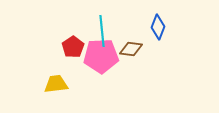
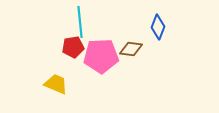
cyan line: moved 22 px left, 9 px up
red pentagon: rotated 25 degrees clockwise
yellow trapezoid: rotated 30 degrees clockwise
